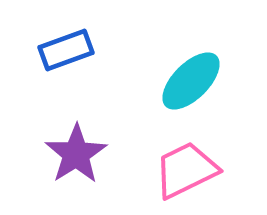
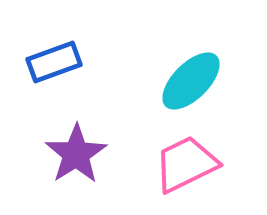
blue rectangle: moved 12 px left, 12 px down
pink trapezoid: moved 6 px up
